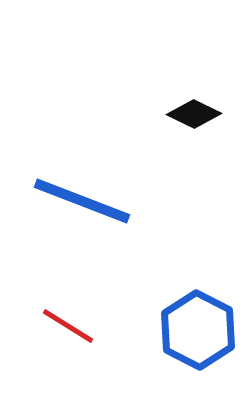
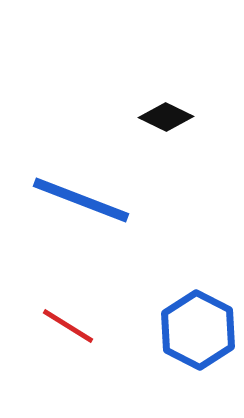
black diamond: moved 28 px left, 3 px down
blue line: moved 1 px left, 1 px up
